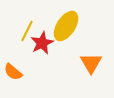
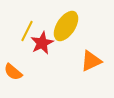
orange triangle: moved 2 px up; rotated 35 degrees clockwise
